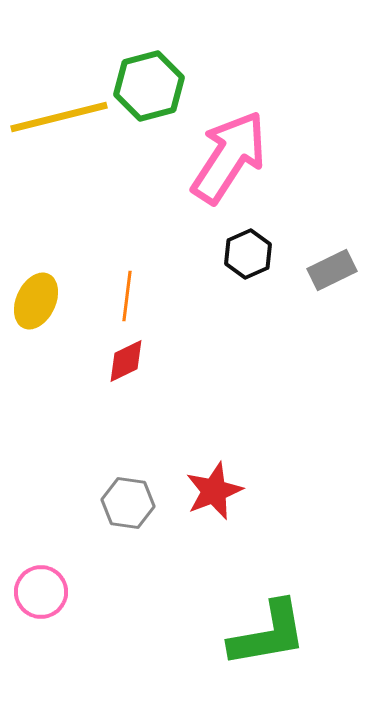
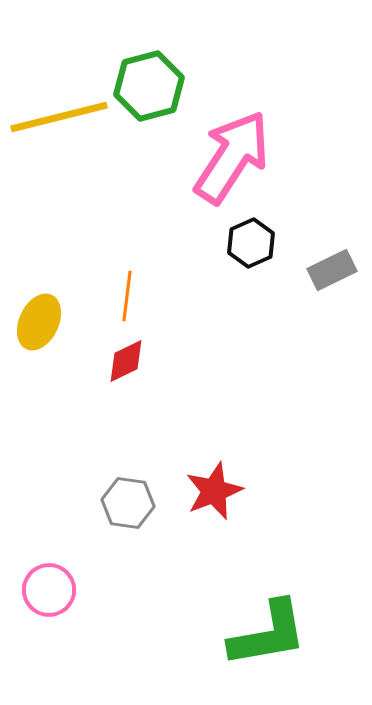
pink arrow: moved 3 px right
black hexagon: moved 3 px right, 11 px up
yellow ellipse: moved 3 px right, 21 px down
pink circle: moved 8 px right, 2 px up
